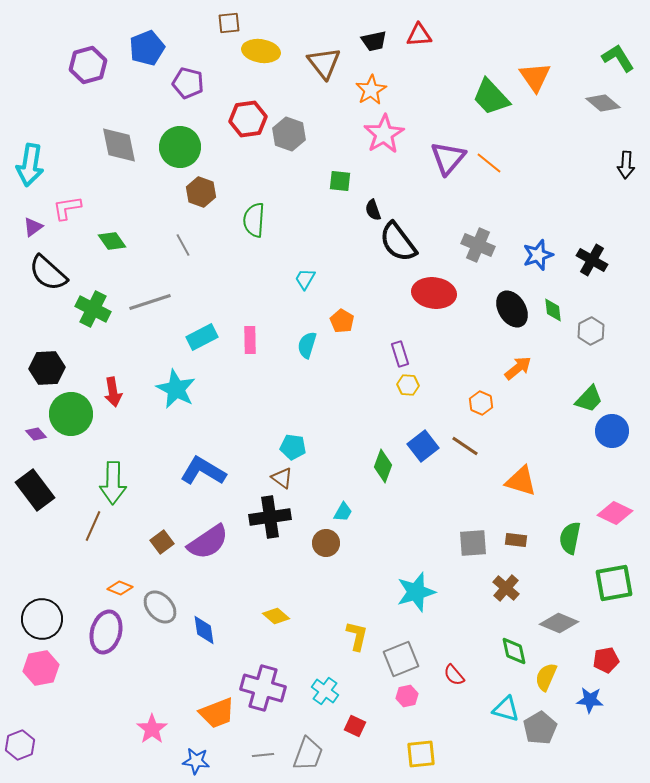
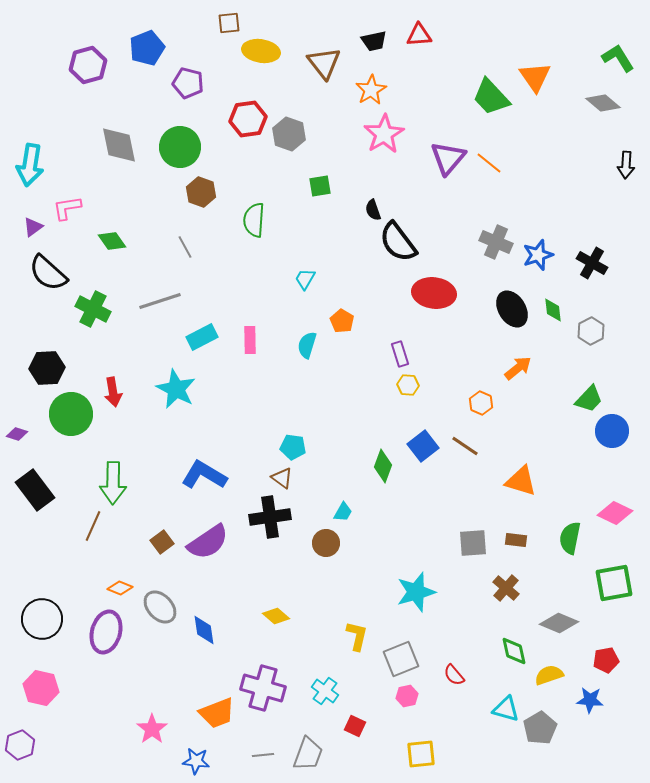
green square at (340, 181): moved 20 px left, 5 px down; rotated 15 degrees counterclockwise
gray line at (183, 245): moved 2 px right, 2 px down
gray cross at (478, 245): moved 18 px right, 3 px up
black cross at (592, 260): moved 3 px down
gray line at (150, 302): moved 10 px right, 1 px up
purple diamond at (36, 434): moved 19 px left; rotated 30 degrees counterclockwise
blue L-shape at (203, 471): moved 1 px right, 4 px down
pink hexagon at (41, 668): moved 20 px down; rotated 24 degrees clockwise
yellow semicircle at (546, 677): moved 3 px right, 2 px up; rotated 48 degrees clockwise
